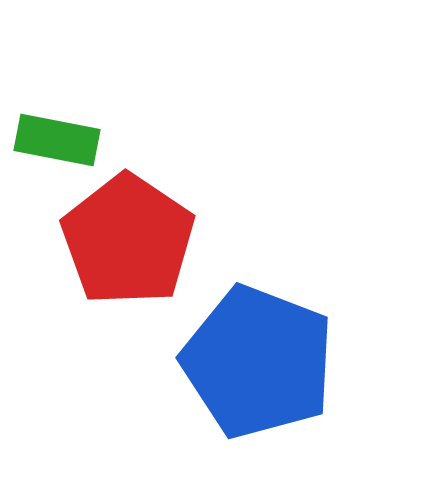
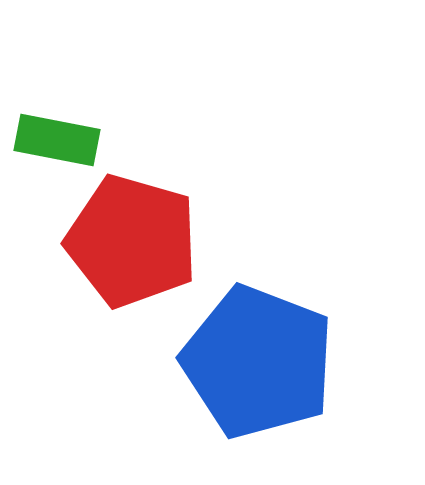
red pentagon: moved 4 px right, 1 px down; rotated 18 degrees counterclockwise
